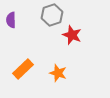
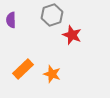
orange star: moved 6 px left, 1 px down
